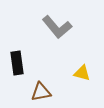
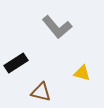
black rectangle: moved 1 px left; rotated 65 degrees clockwise
brown triangle: rotated 25 degrees clockwise
